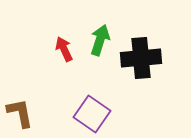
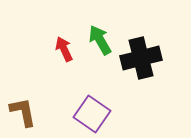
green arrow: rotated 48 degrees counterclockwise
black cross: rotated 9 degrees counterclockwise
brown L-shape: moved 3 px right, 1 px up
